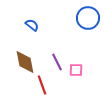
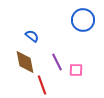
blue circle: moved 5 px left, 2 px down
blue semicircle: moved 11 px down
